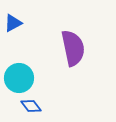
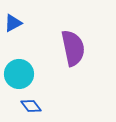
cyan circle: moved 4 px up
